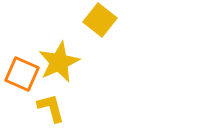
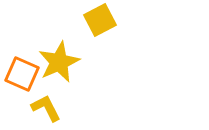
yellow square: rotated 24 degrees clockwise
yellow L-shape: moved 5 px left; rotated 12 degrees counterclockwise
